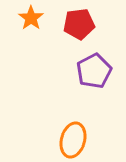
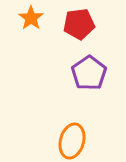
purple pentagon: moved 5 px left, 2 px down; rotated 8 degrees counterclockwise
orange ellipse: moved 1 px left, 1 px down
